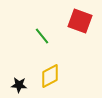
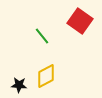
red square: rotated 15 degrees clockwise
yellow diamond: moved 4 px left
